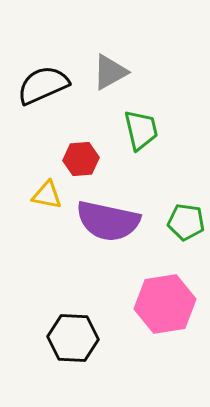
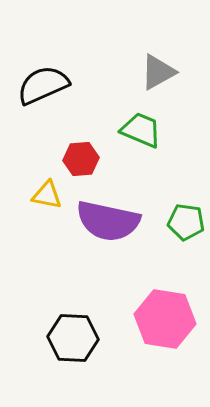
gray triangle: moved 48 px right
green trapezoid: rotated 54 degrees counterclockwise
pink hexagon: moved 15 px down; rotated 18 degrees clockwise
